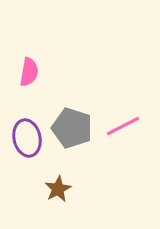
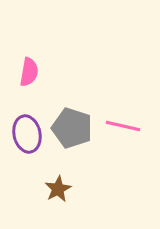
pink line: rotated 40 degrees clockwise
purple ellipse: moved 4 px up
